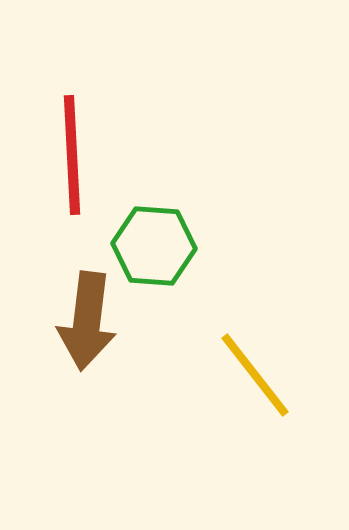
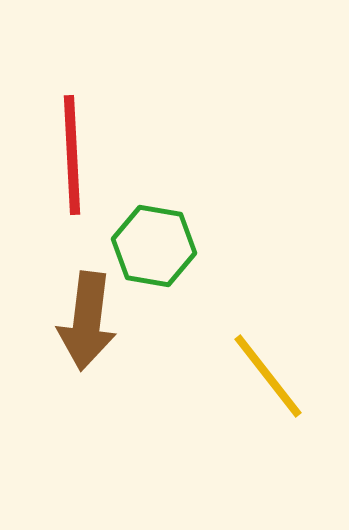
green hexagon: rotated 6 degrees clockwise
yellow line: moved 13 px right, 1 px down
